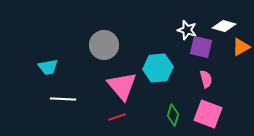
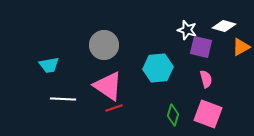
cyan trapezoid: moved 1 px right, 2 px up
pink triangle: moved 14 px left; rotated 16 degrees counterclockwise
red line: moved 3 px left, 9 px up
